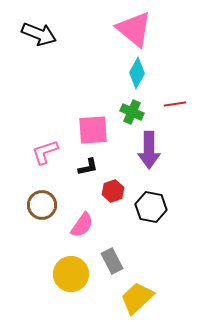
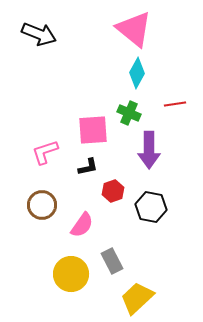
green cross: moved 3 px left, 1 px down
